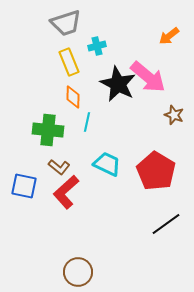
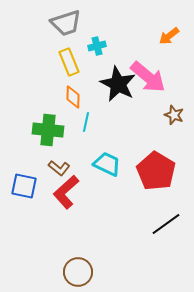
cyan line: moved 1 px left
brown L-shape: moved 1 px down
